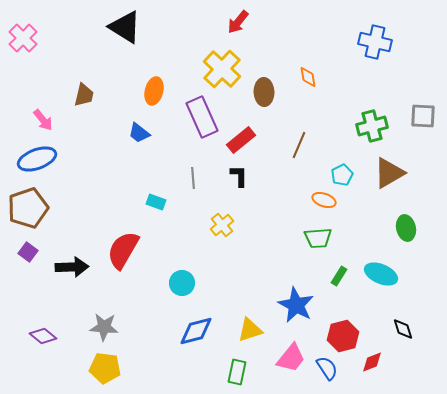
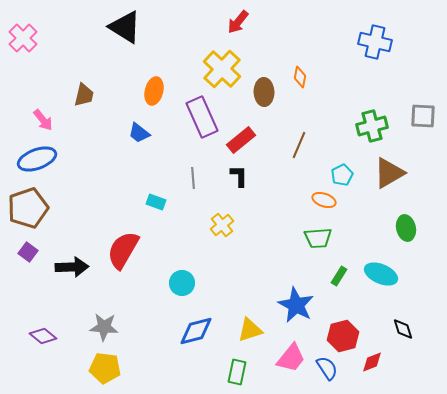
orange diamond at (308, 77): moved 8 px left; rotated 20 degrees clockwise
